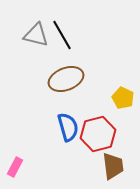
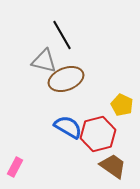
gray triangle: moved 8 px right, 26 px down
yellow pentagon: moved 1 px left, 7 px down
blue semicircle: rotated 44 degrees counterclockwise
brown trapezoid: rotated 48 degrees counterclockwise
